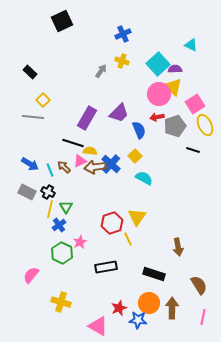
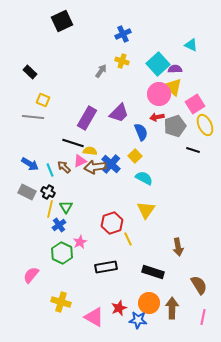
yellow square at (43, 100): rotated 24 degrees counterclockwise
blue semicircle at (139, 130): moved 2 px right, 2 px down
yellow triangle at (137, 217): moved 9 px right, 7 px up
black rectangle at (154, 274): moved 1 px left, 2 px up
pink triangle at (98, 326): moved 4 px left, 9 px up
